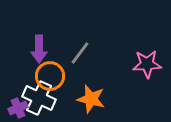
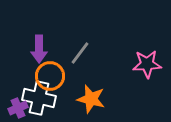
white cross: rotated 12 degrees counterclockwise
